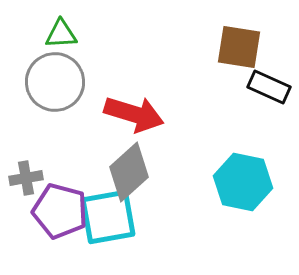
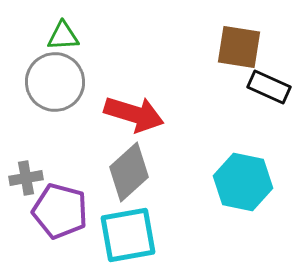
green triangle: moved 2 px right, 2 px down
cyan square: moved 20 px right, 18 px down
